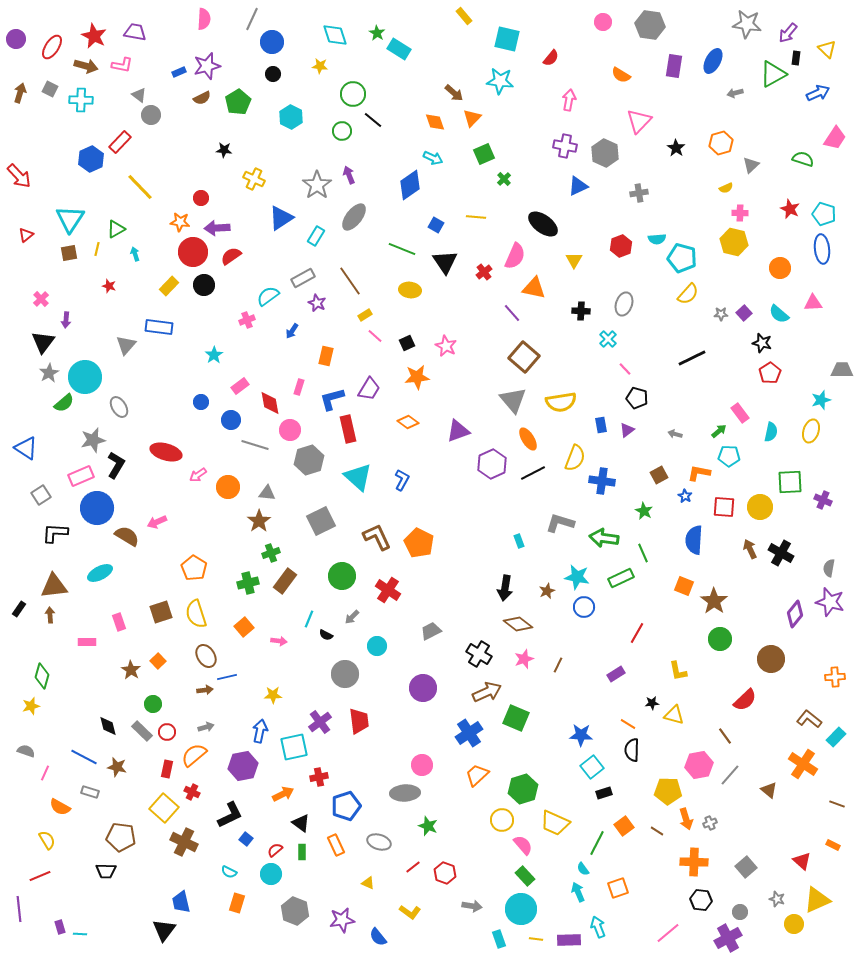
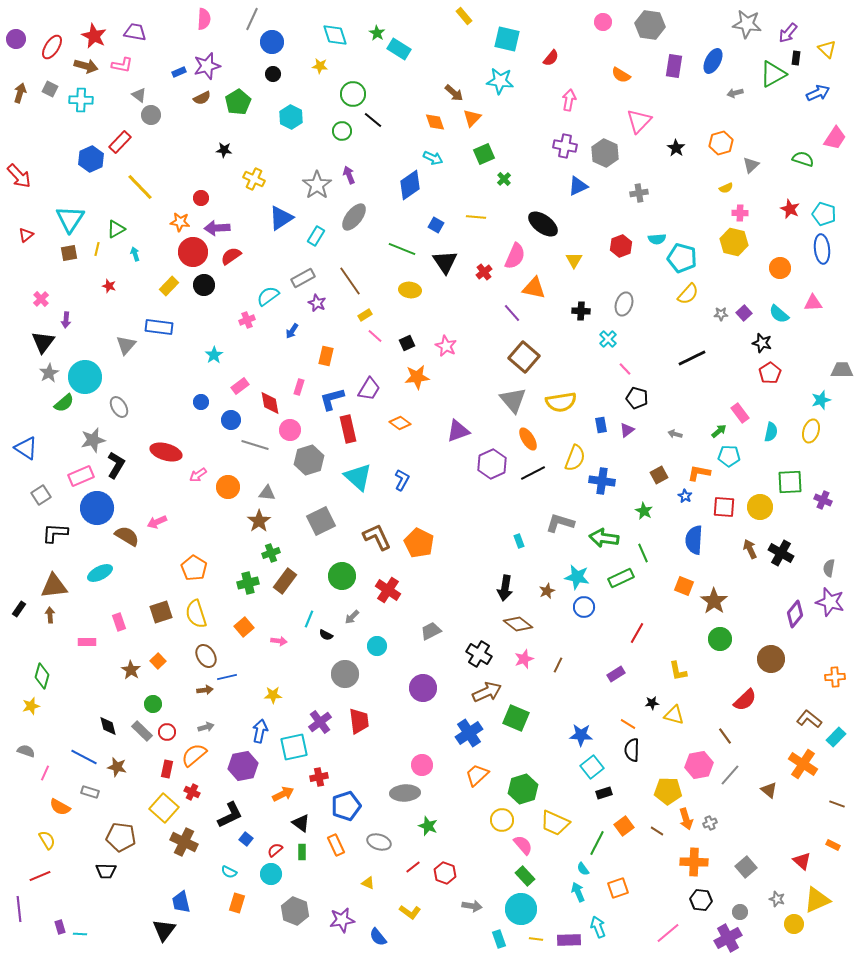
orange diamond at (408, 422): moved 8 px left, 1 px down
